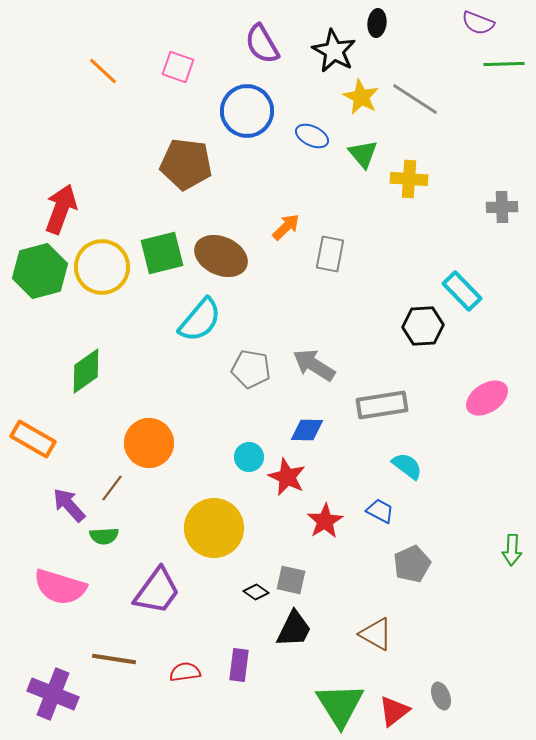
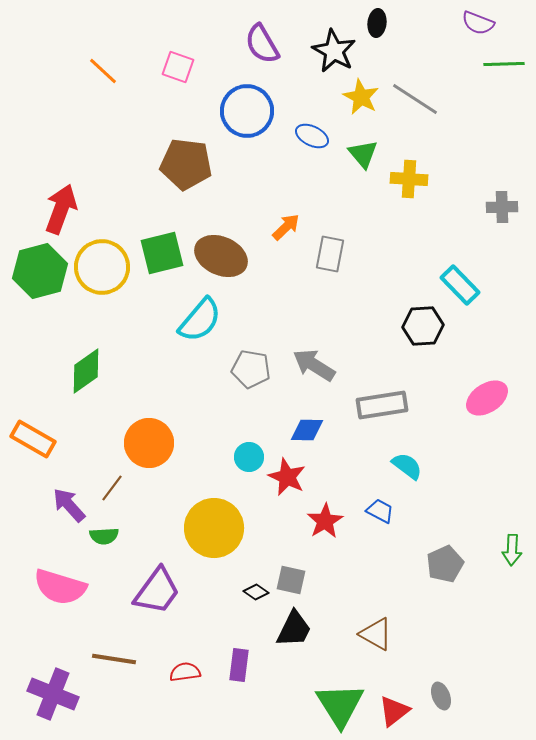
cyan rectangle at (462, 291): moved 2 px left, 6 px up
gray pentagon at (412, 564): moved 33 px right
